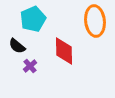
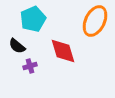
orange ellipse: rotated 32 degrees clockwise
red diamond: moved 1 px left; rotated 16 degrees counterclockwise
purple cross: rotated 24 degrees clockwise
